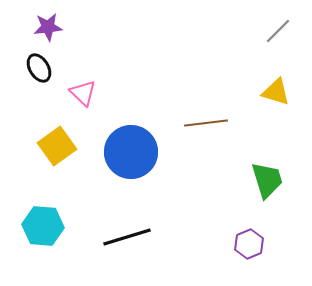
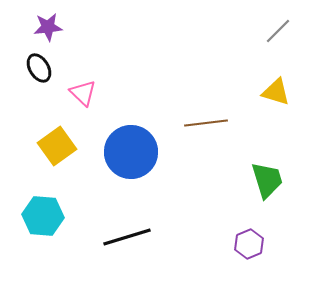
cyan hexagon: moved 10 px up
